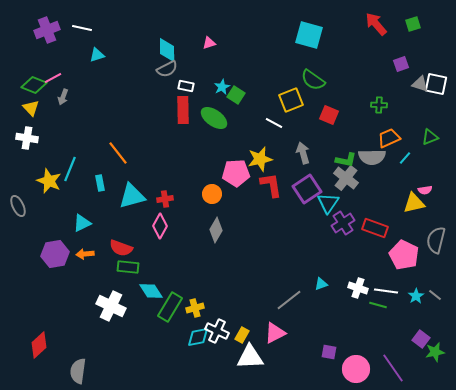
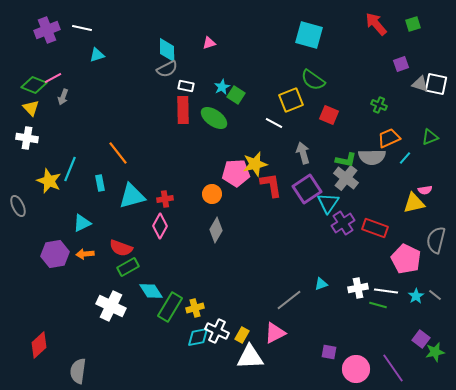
green cross at (379, 105): rotated 21 degrees clockwise
yellow star at (260, 159): moved 5 px left, 5 px down
pink pentagon at (404, 255): moved 2 px right, 4 px down
green rectangle at (128, 267): rotated 35 degrees counterclockwise
white cross at (358, 288): rotated 30 degrees counterclockwise
